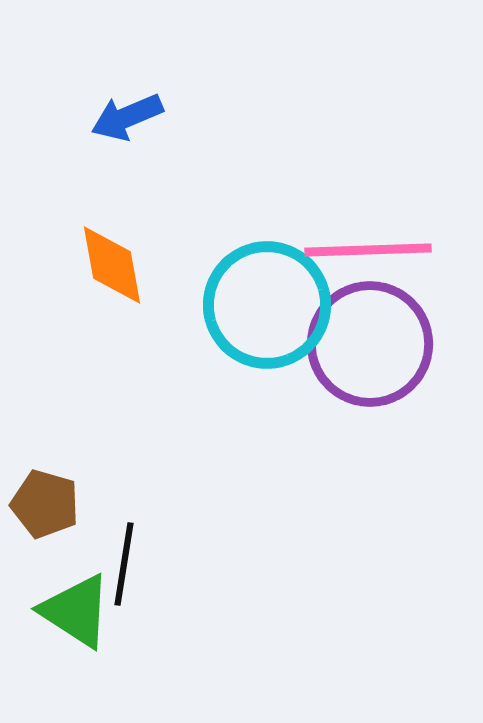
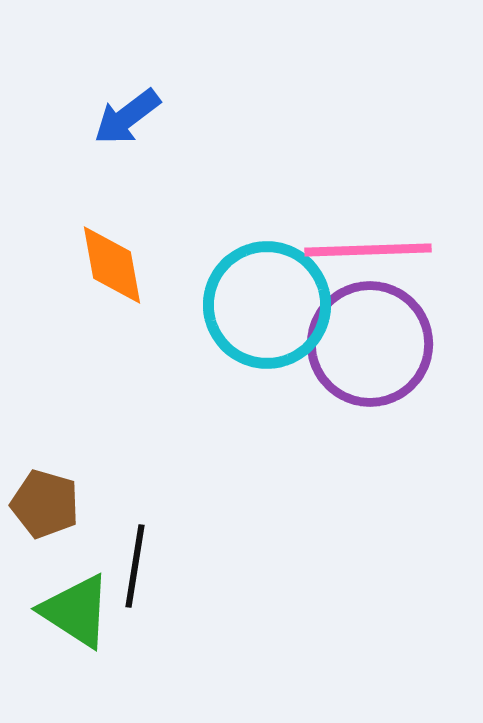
blue arrow: rotated 14 degrees counterclockwise
black line: moved 11 px right, 2 px down
